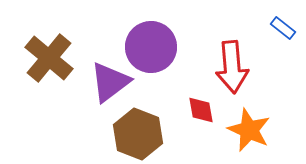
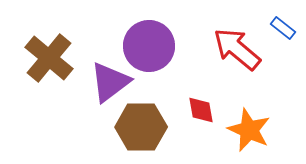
purple circle: moved 2 px left, 1 px up
red arrow: moved 5 px right, 18 px up; rotated 135 degrees clockwise
brown hexagon: moved 3 px right, 7 px up; rotated 21 degrees counterclockwise
